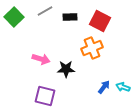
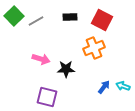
gray line: moved 9 px left, 10 px down
green square: moved 1 px up
red square: moved 2 px right, 1 px up
orange cross: moved 2 px right
cyan arrow: moved 1 px up
purple square: moved 2 px right, 1 px down
